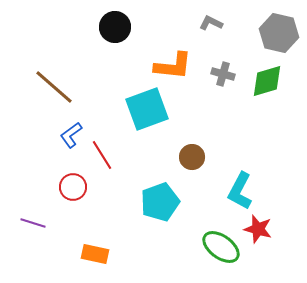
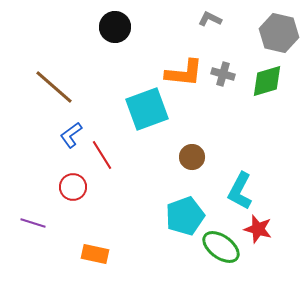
gray L-shape: moved 1 px left, 4 px up
orange L-shape: moved 11 px right, 7 px down
cyan pentagon: moved 25 px right, 14 px down
